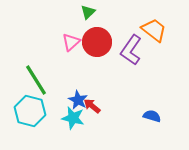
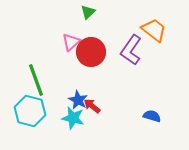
red circle: moved 6 px left, 10 px down
green line: rotated 12 degrees clockwise
